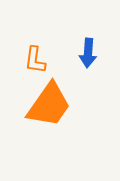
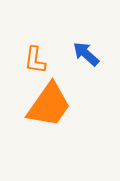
blue arrow: moved 2 px left, 1 px down; rotated 128 degrees clockwise
